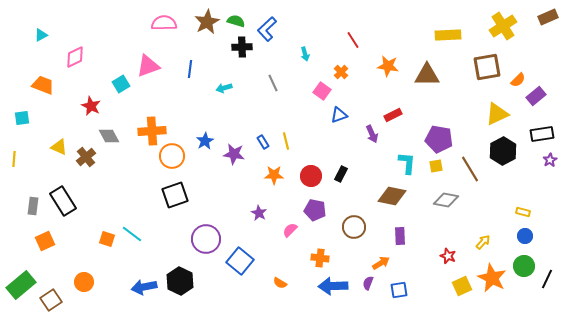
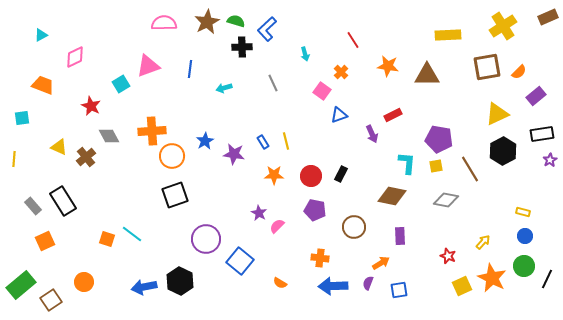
orange semicircle at (518, 80): moved 1 px right, 8 px up
gray rectangle at (33, 206): rotated 48 degrees counterclockwise
pink semicircle at (290, 230): moved 13 px left, 4 px up
